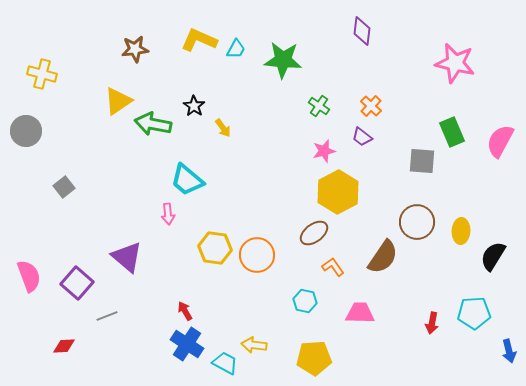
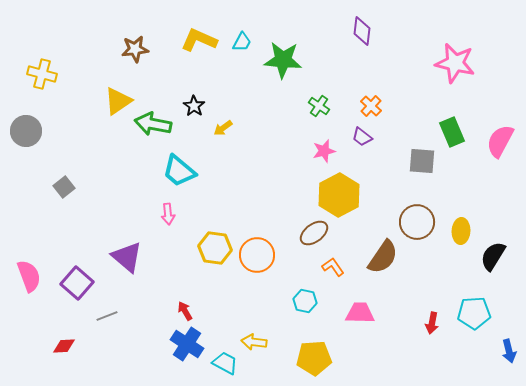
cyan trapezoid at (236, 49): moved 6 px right, 7 px up
yellow arrow at (223, 128): rotated 90 degrees clockwise
cyan trapezoid at (187, 180): moved 8 px left, 9 px up
yellow hexagon at (338, 192): moved 1 px right, 3 px down
yellow arrow at (254, 345): moved 3 px up
